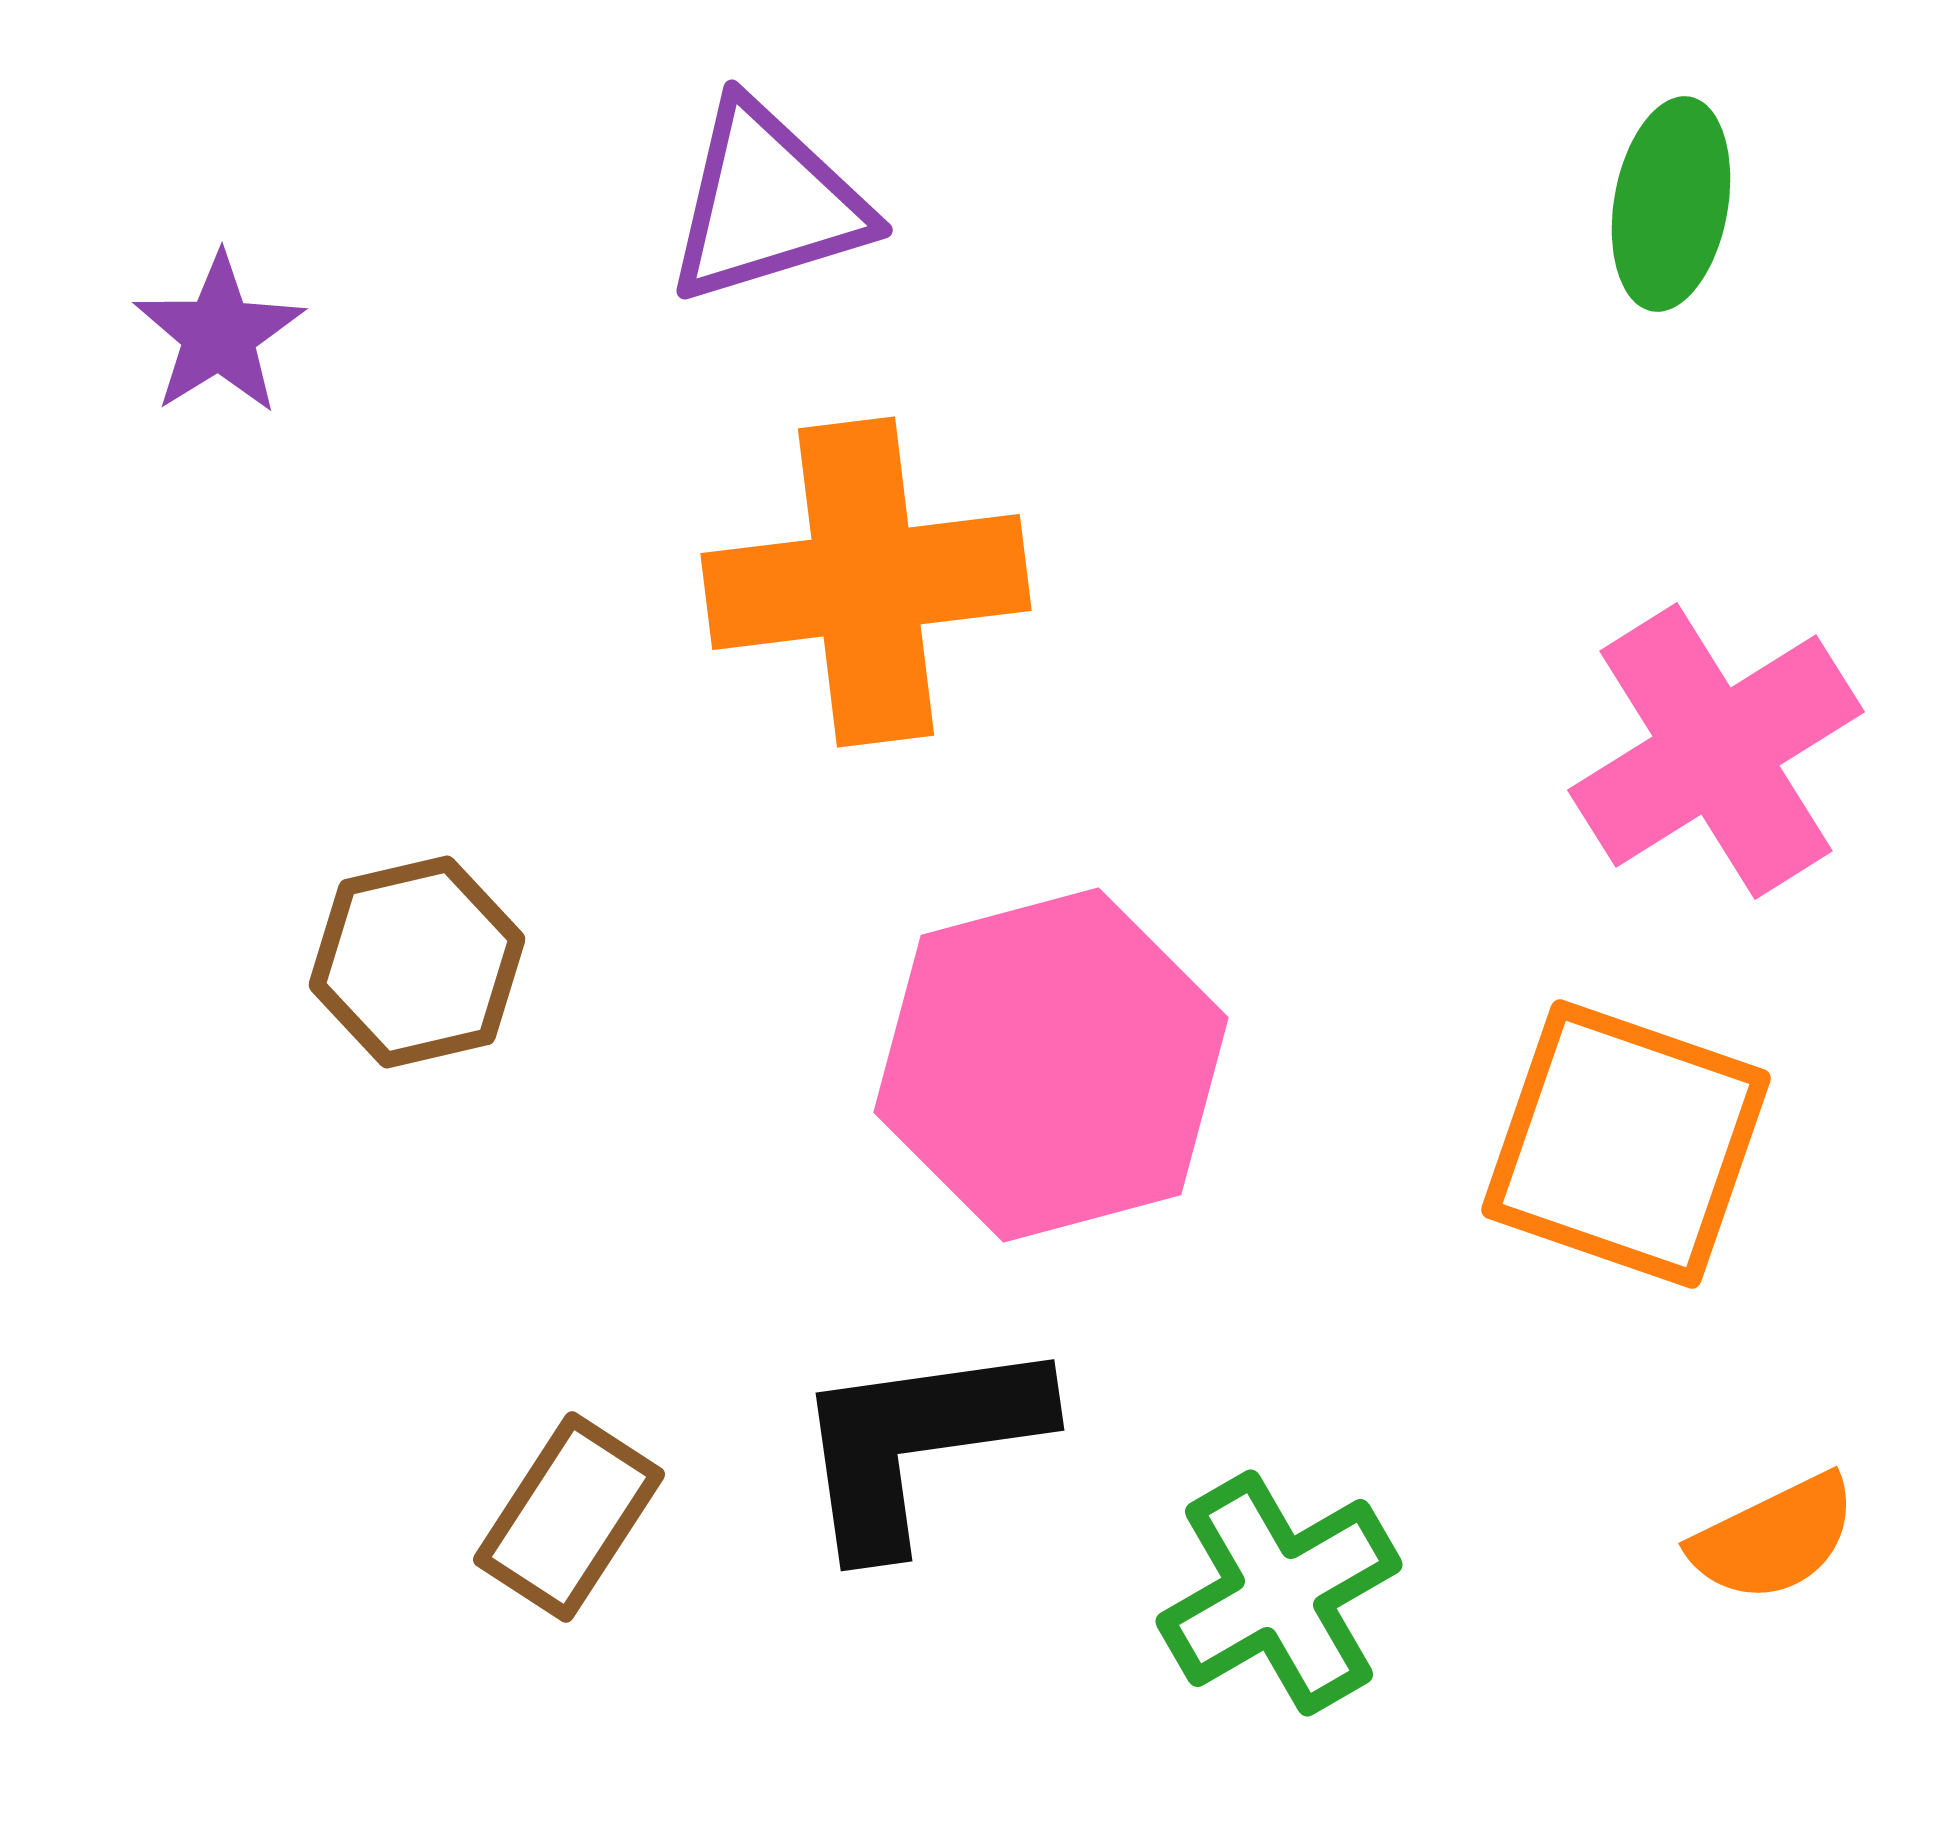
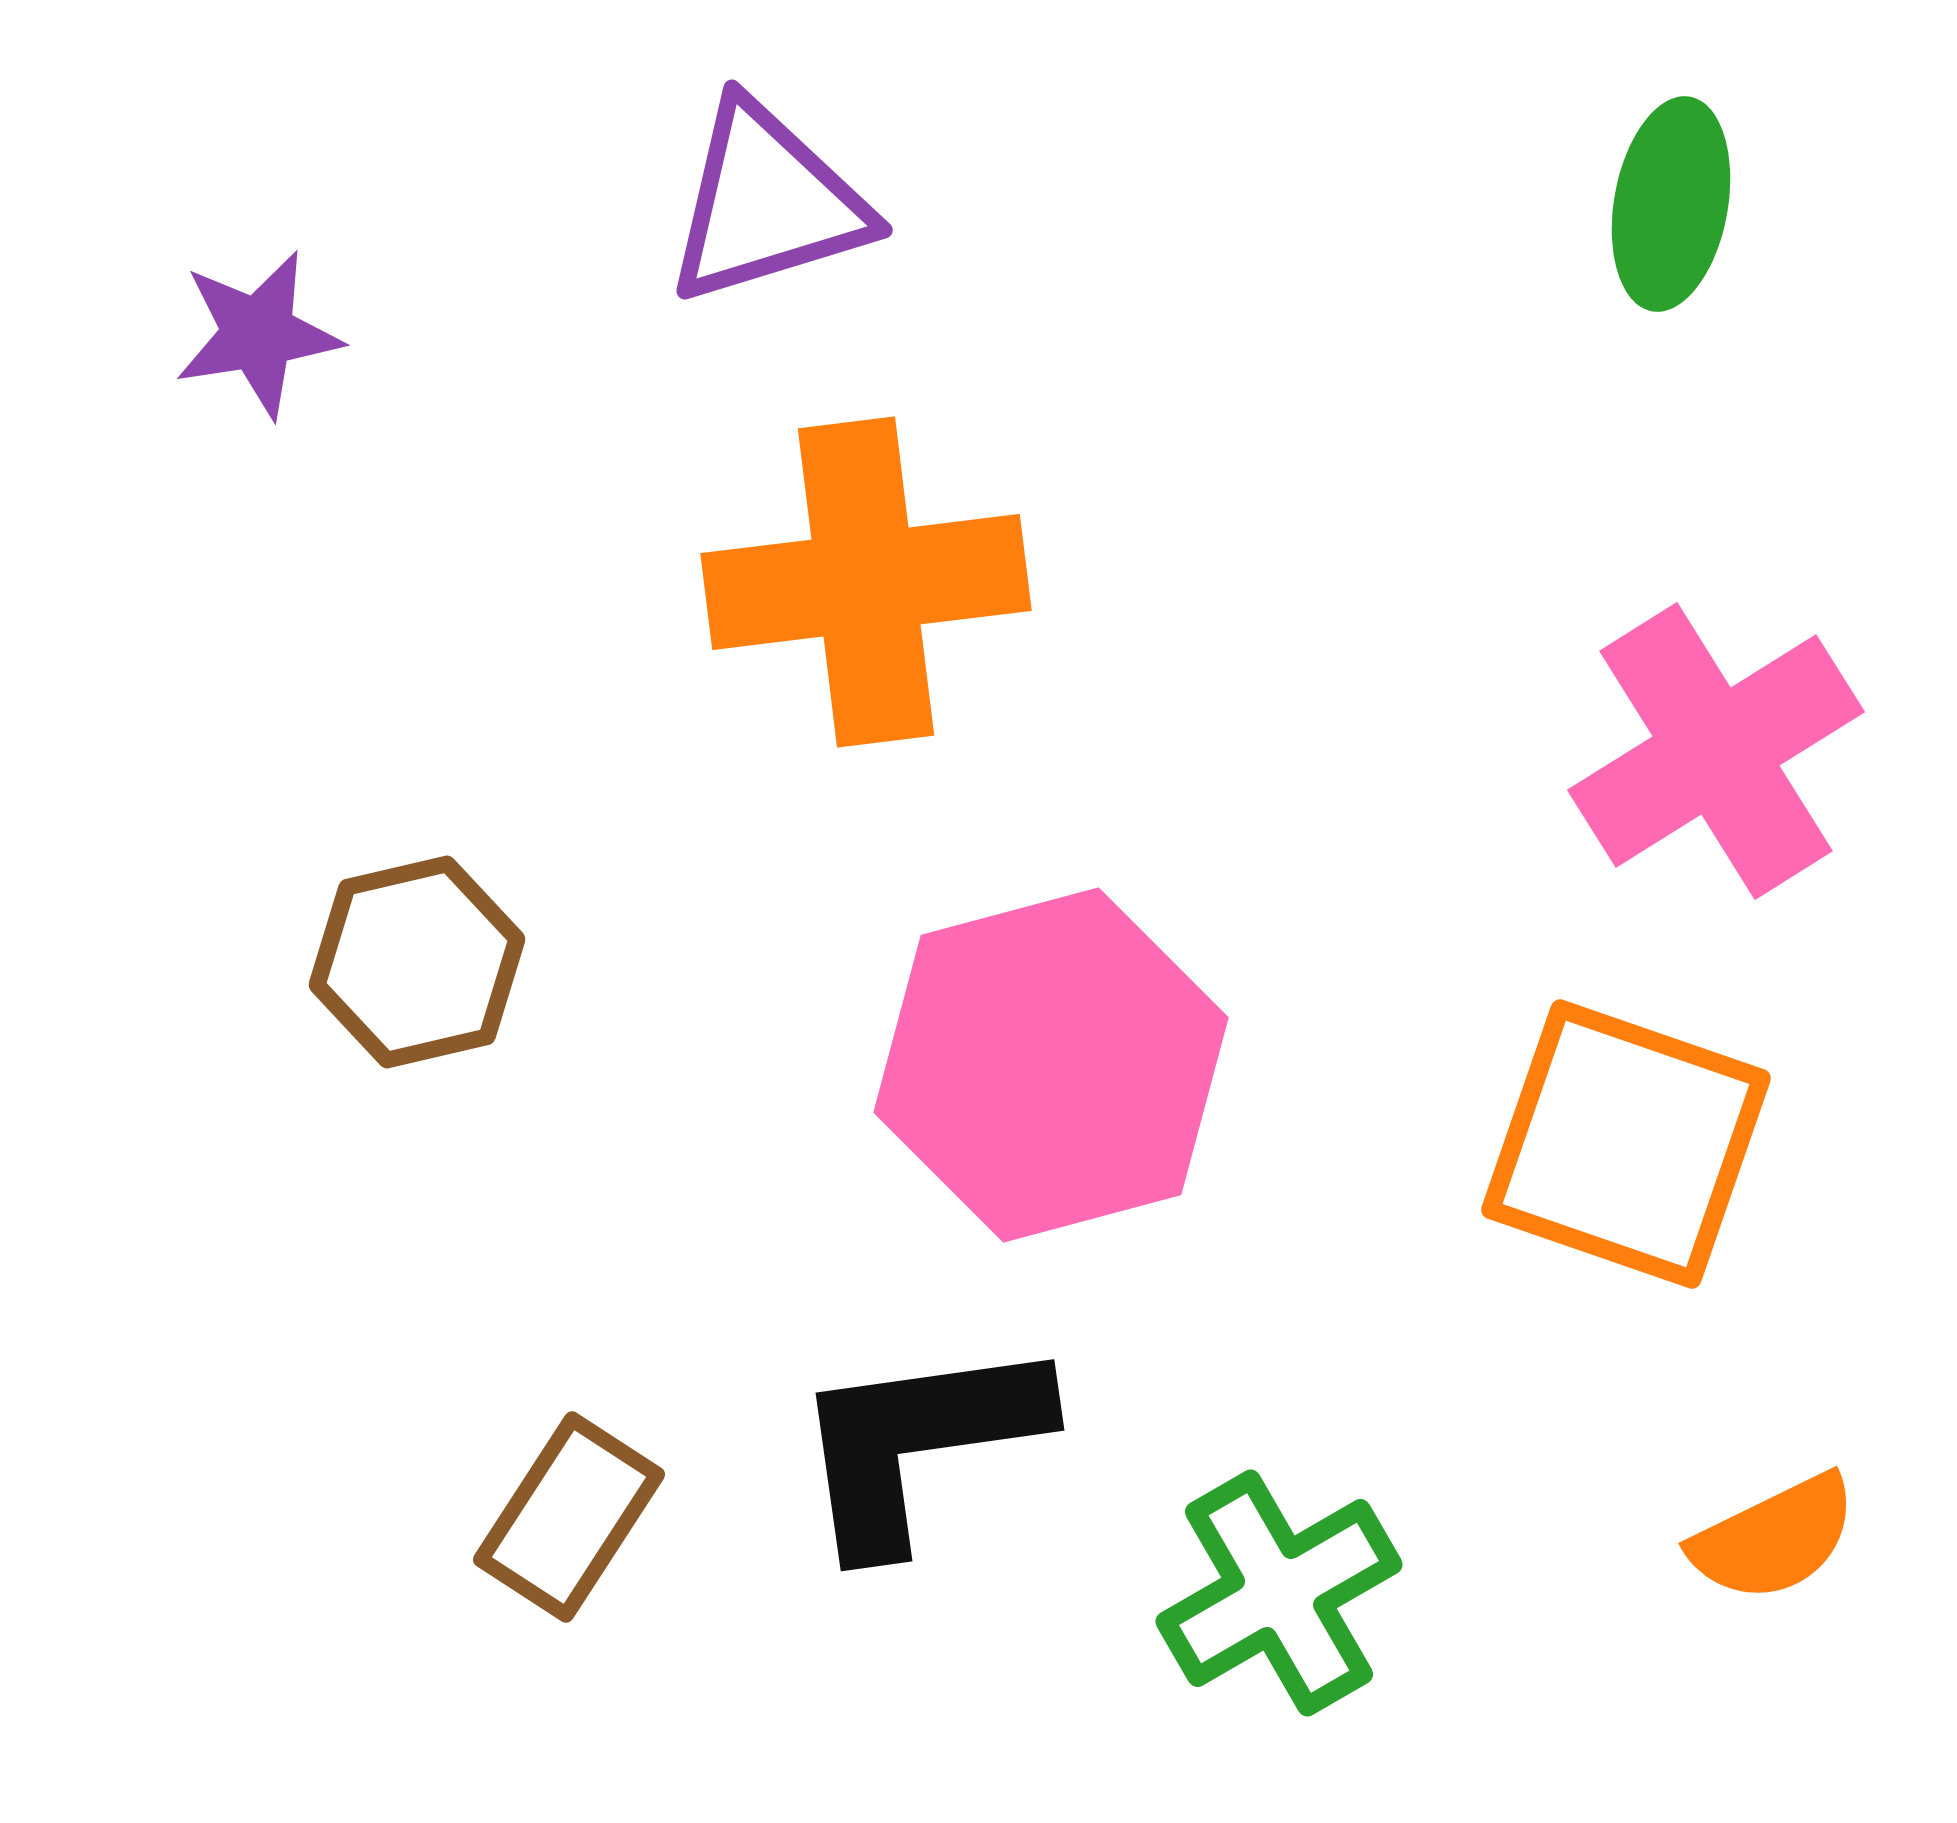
purple star: moved 39 px right; rotated 23 degrees clockwise
